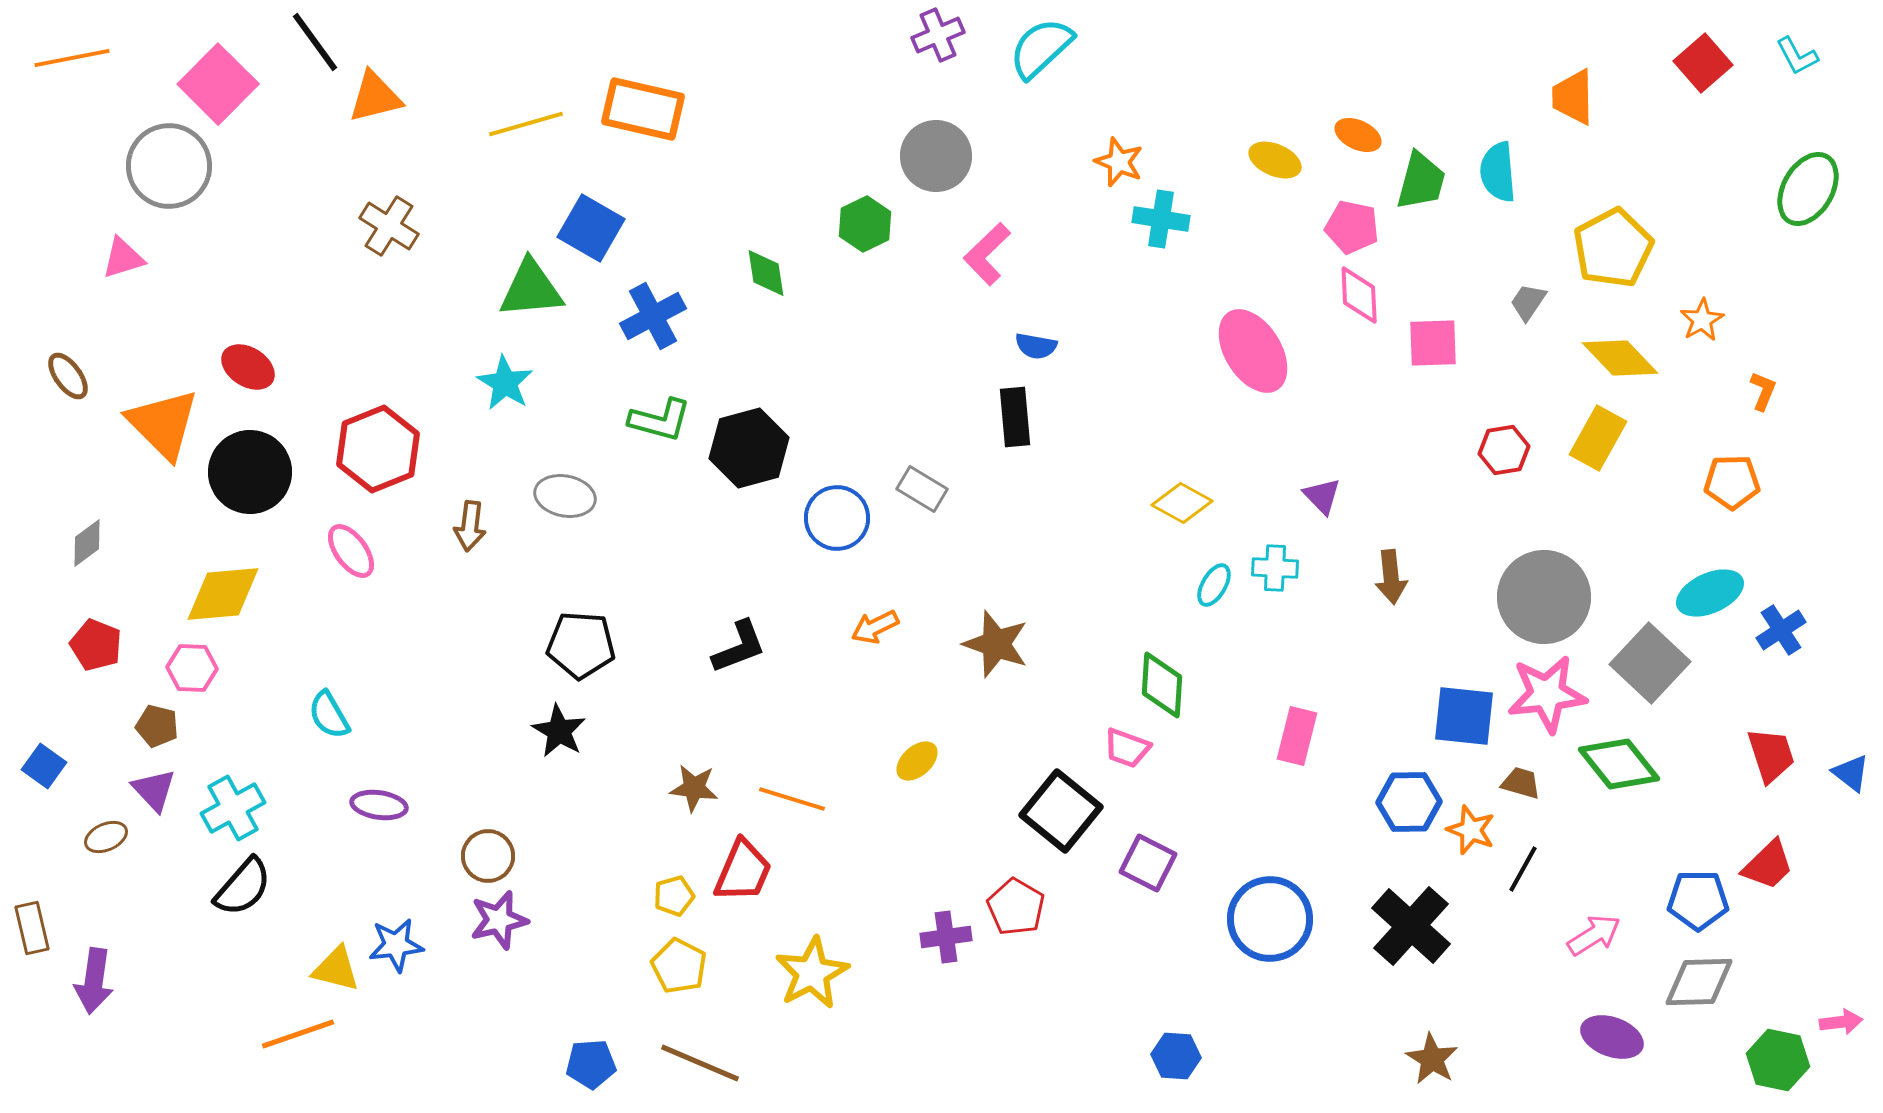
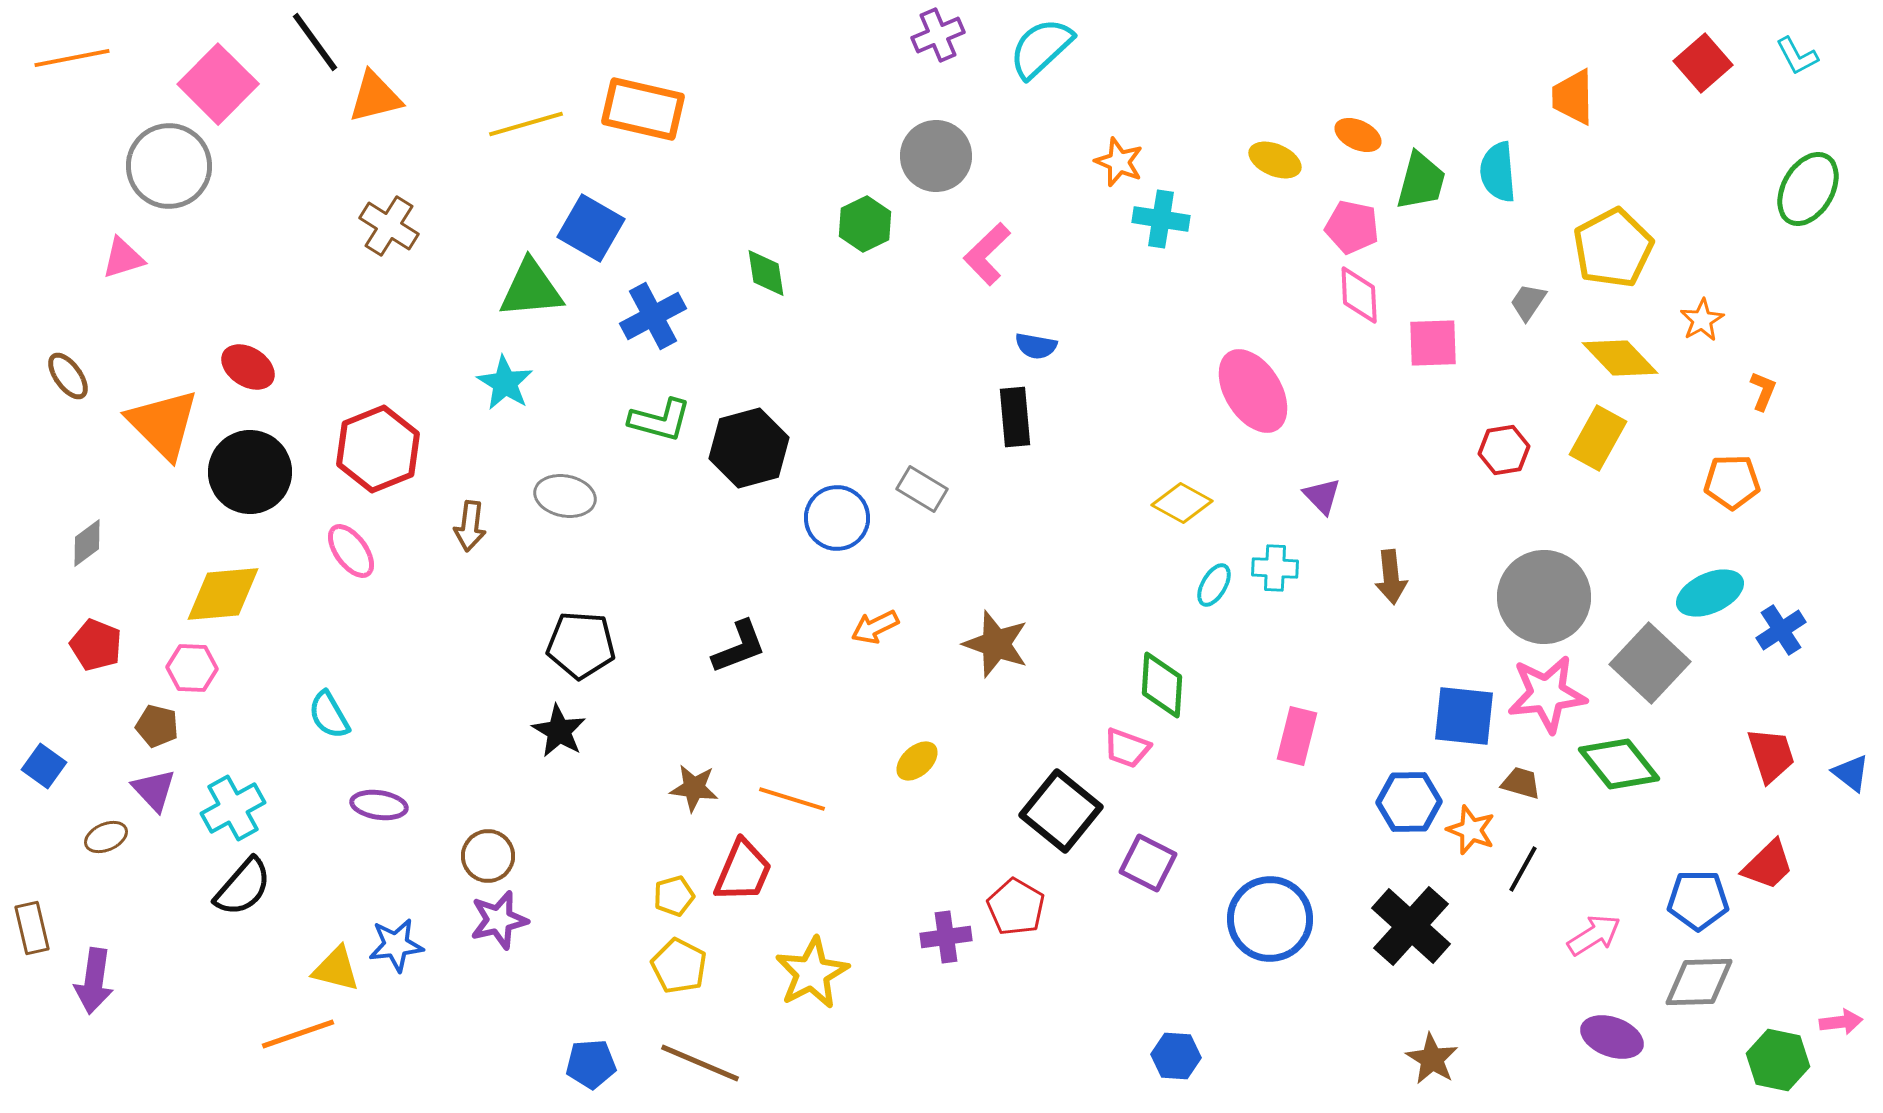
pink ellipse at (1253, 351): moved 40 px down
